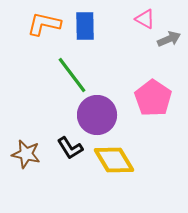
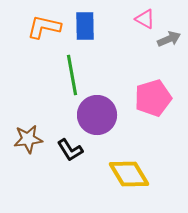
orange L-shape: moved 3 px down
green line: rotated 27 degrees clockwise
pink pentagon: rotated 21 degrees clockwise
black L-shape: moved 2 px down
brown star: moved 2 px right, 15 px up; rotated 20 degrees counterclockwise
yellow diamond: moved 15 px right, 14 px down
